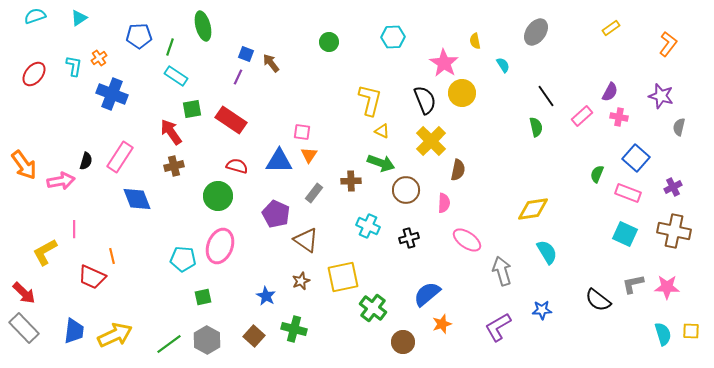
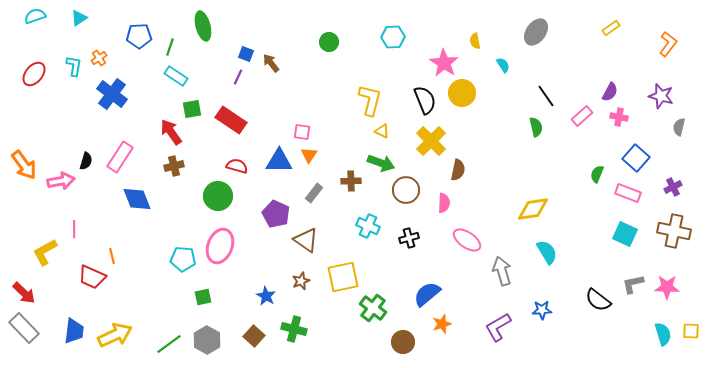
blue cross at (112, 94): rotated 16 degrees clockwise
